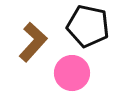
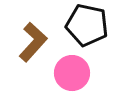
black pentagon: moved 1 px left, 1 px up
